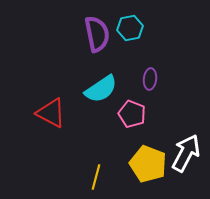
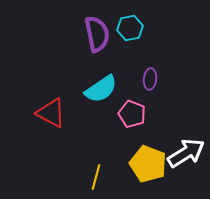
white arrow: rotated 30 degrees clockwise
